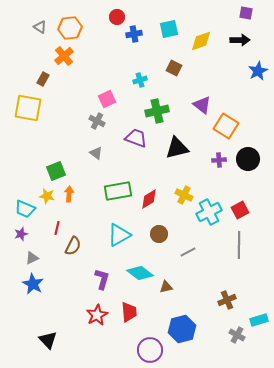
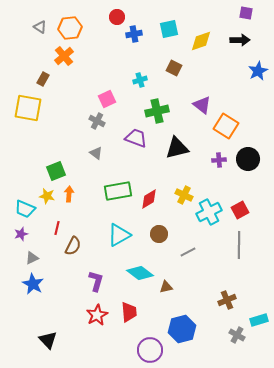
purple L-shape at (102, 279): moved 6 px left, 2 px down
